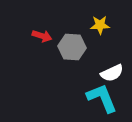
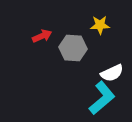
red arrow: rotated 42 degrees counterclockwise
gray hexagon: moved 1 px right, 1 px down
cyan L-shape: rotated 72 degrees clockwise
